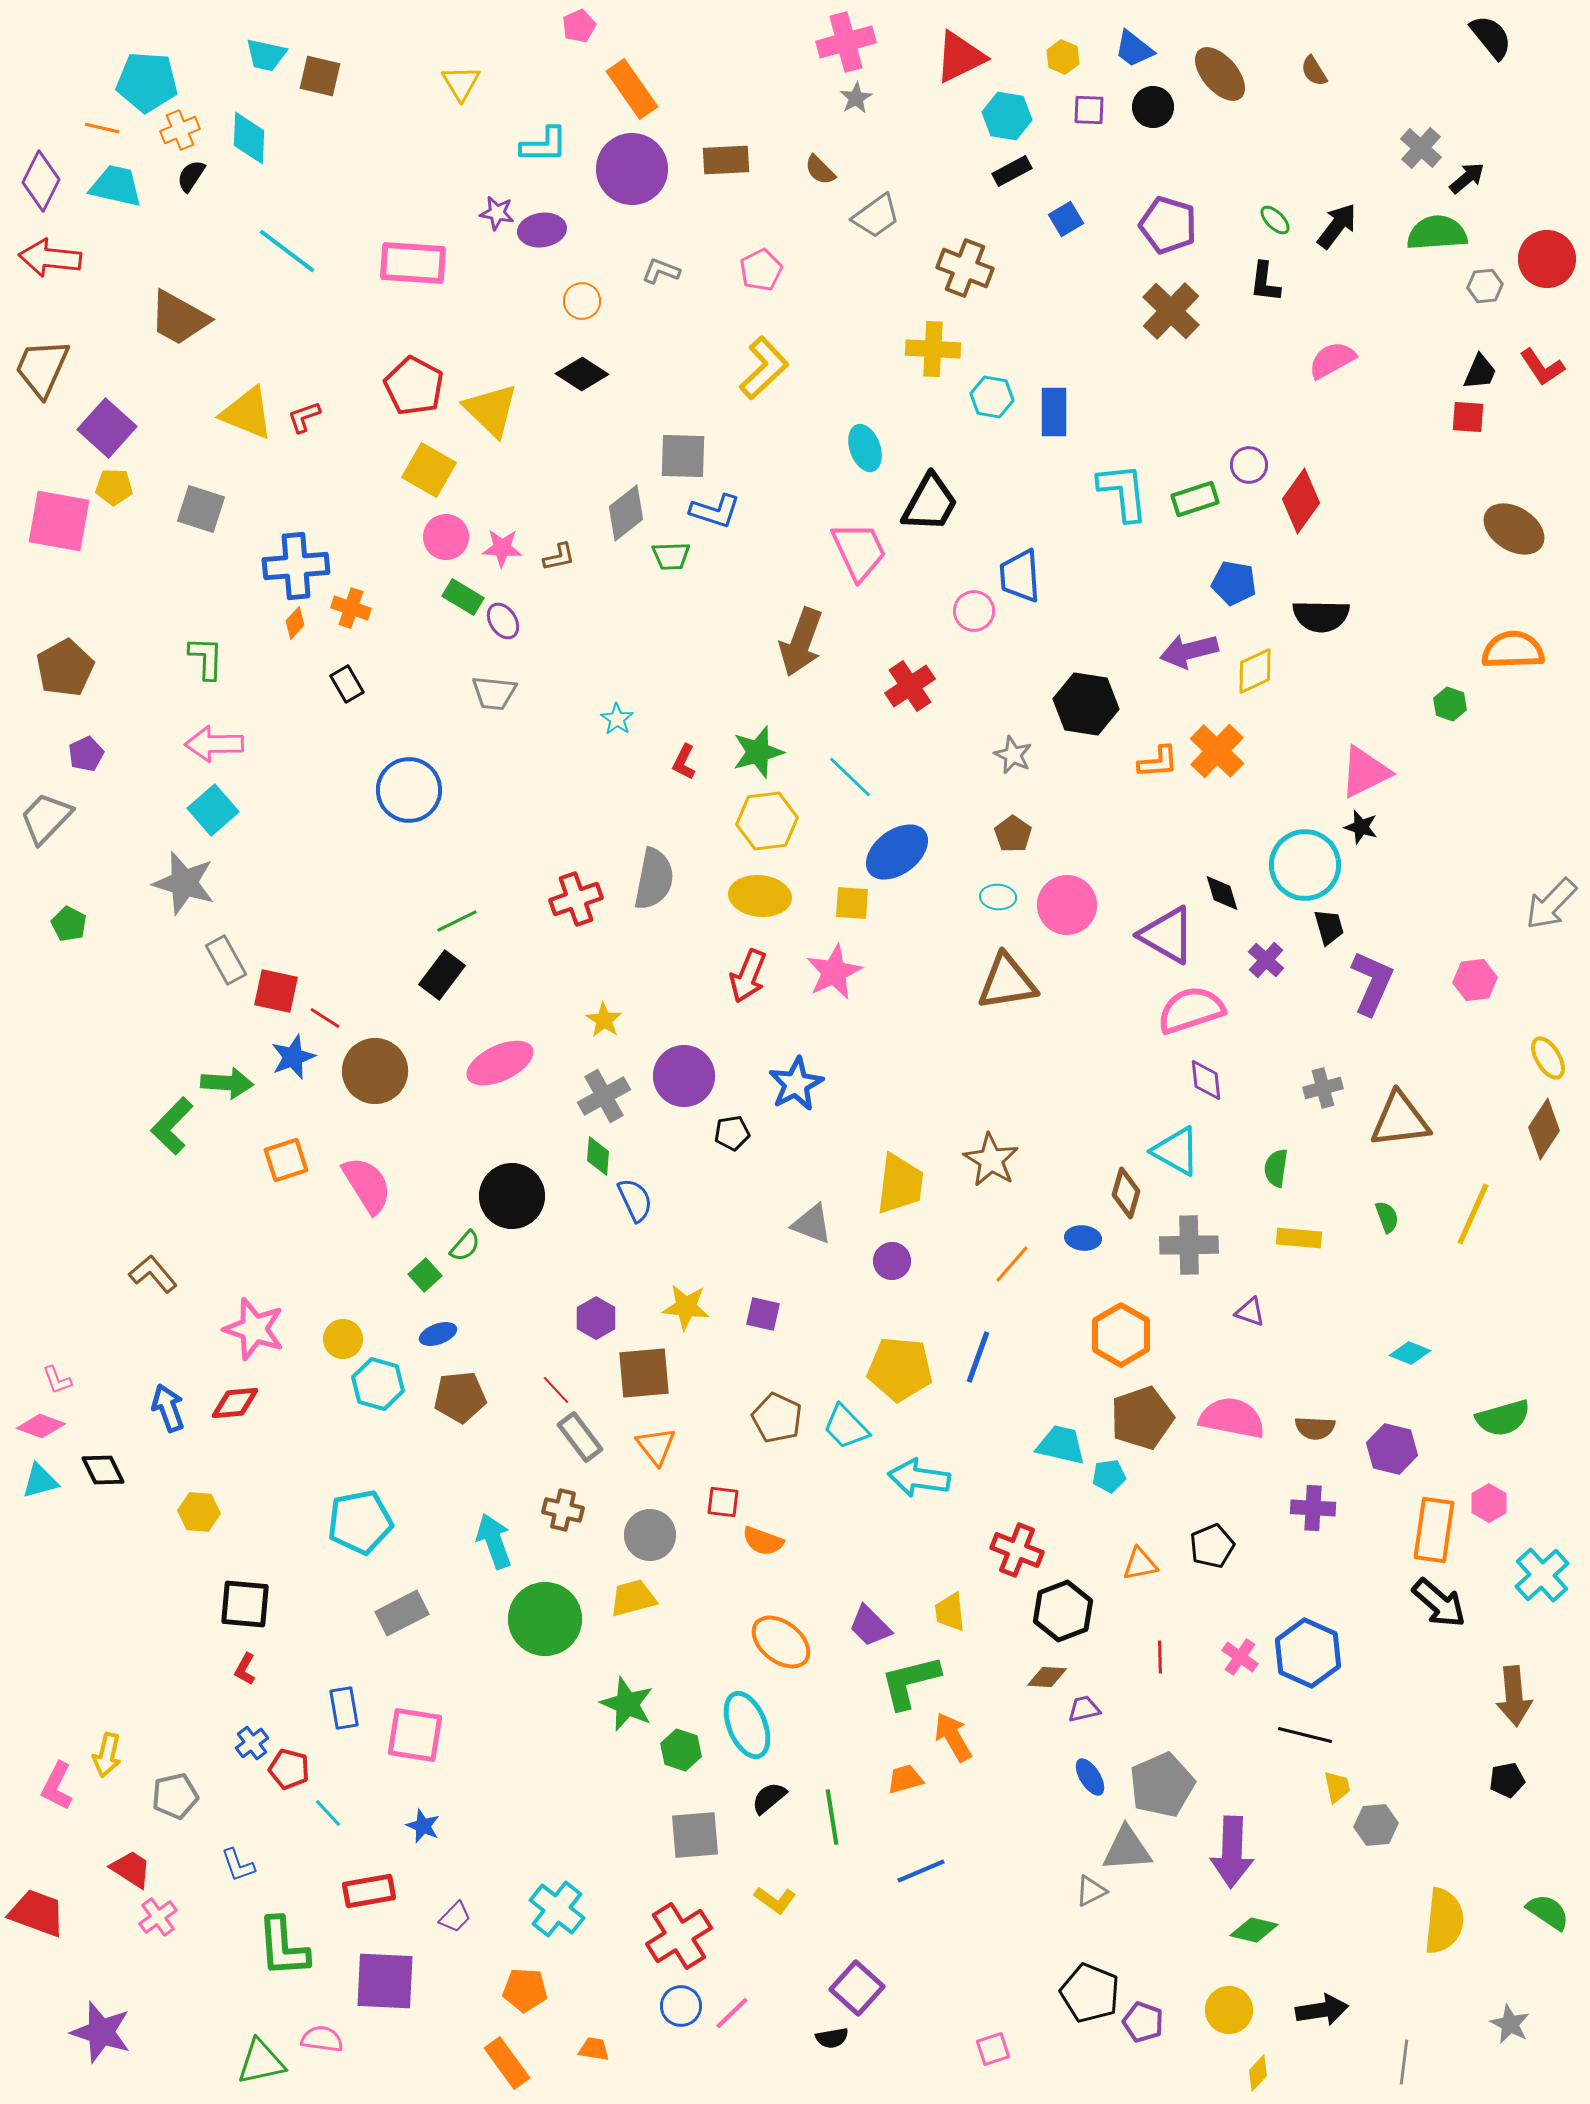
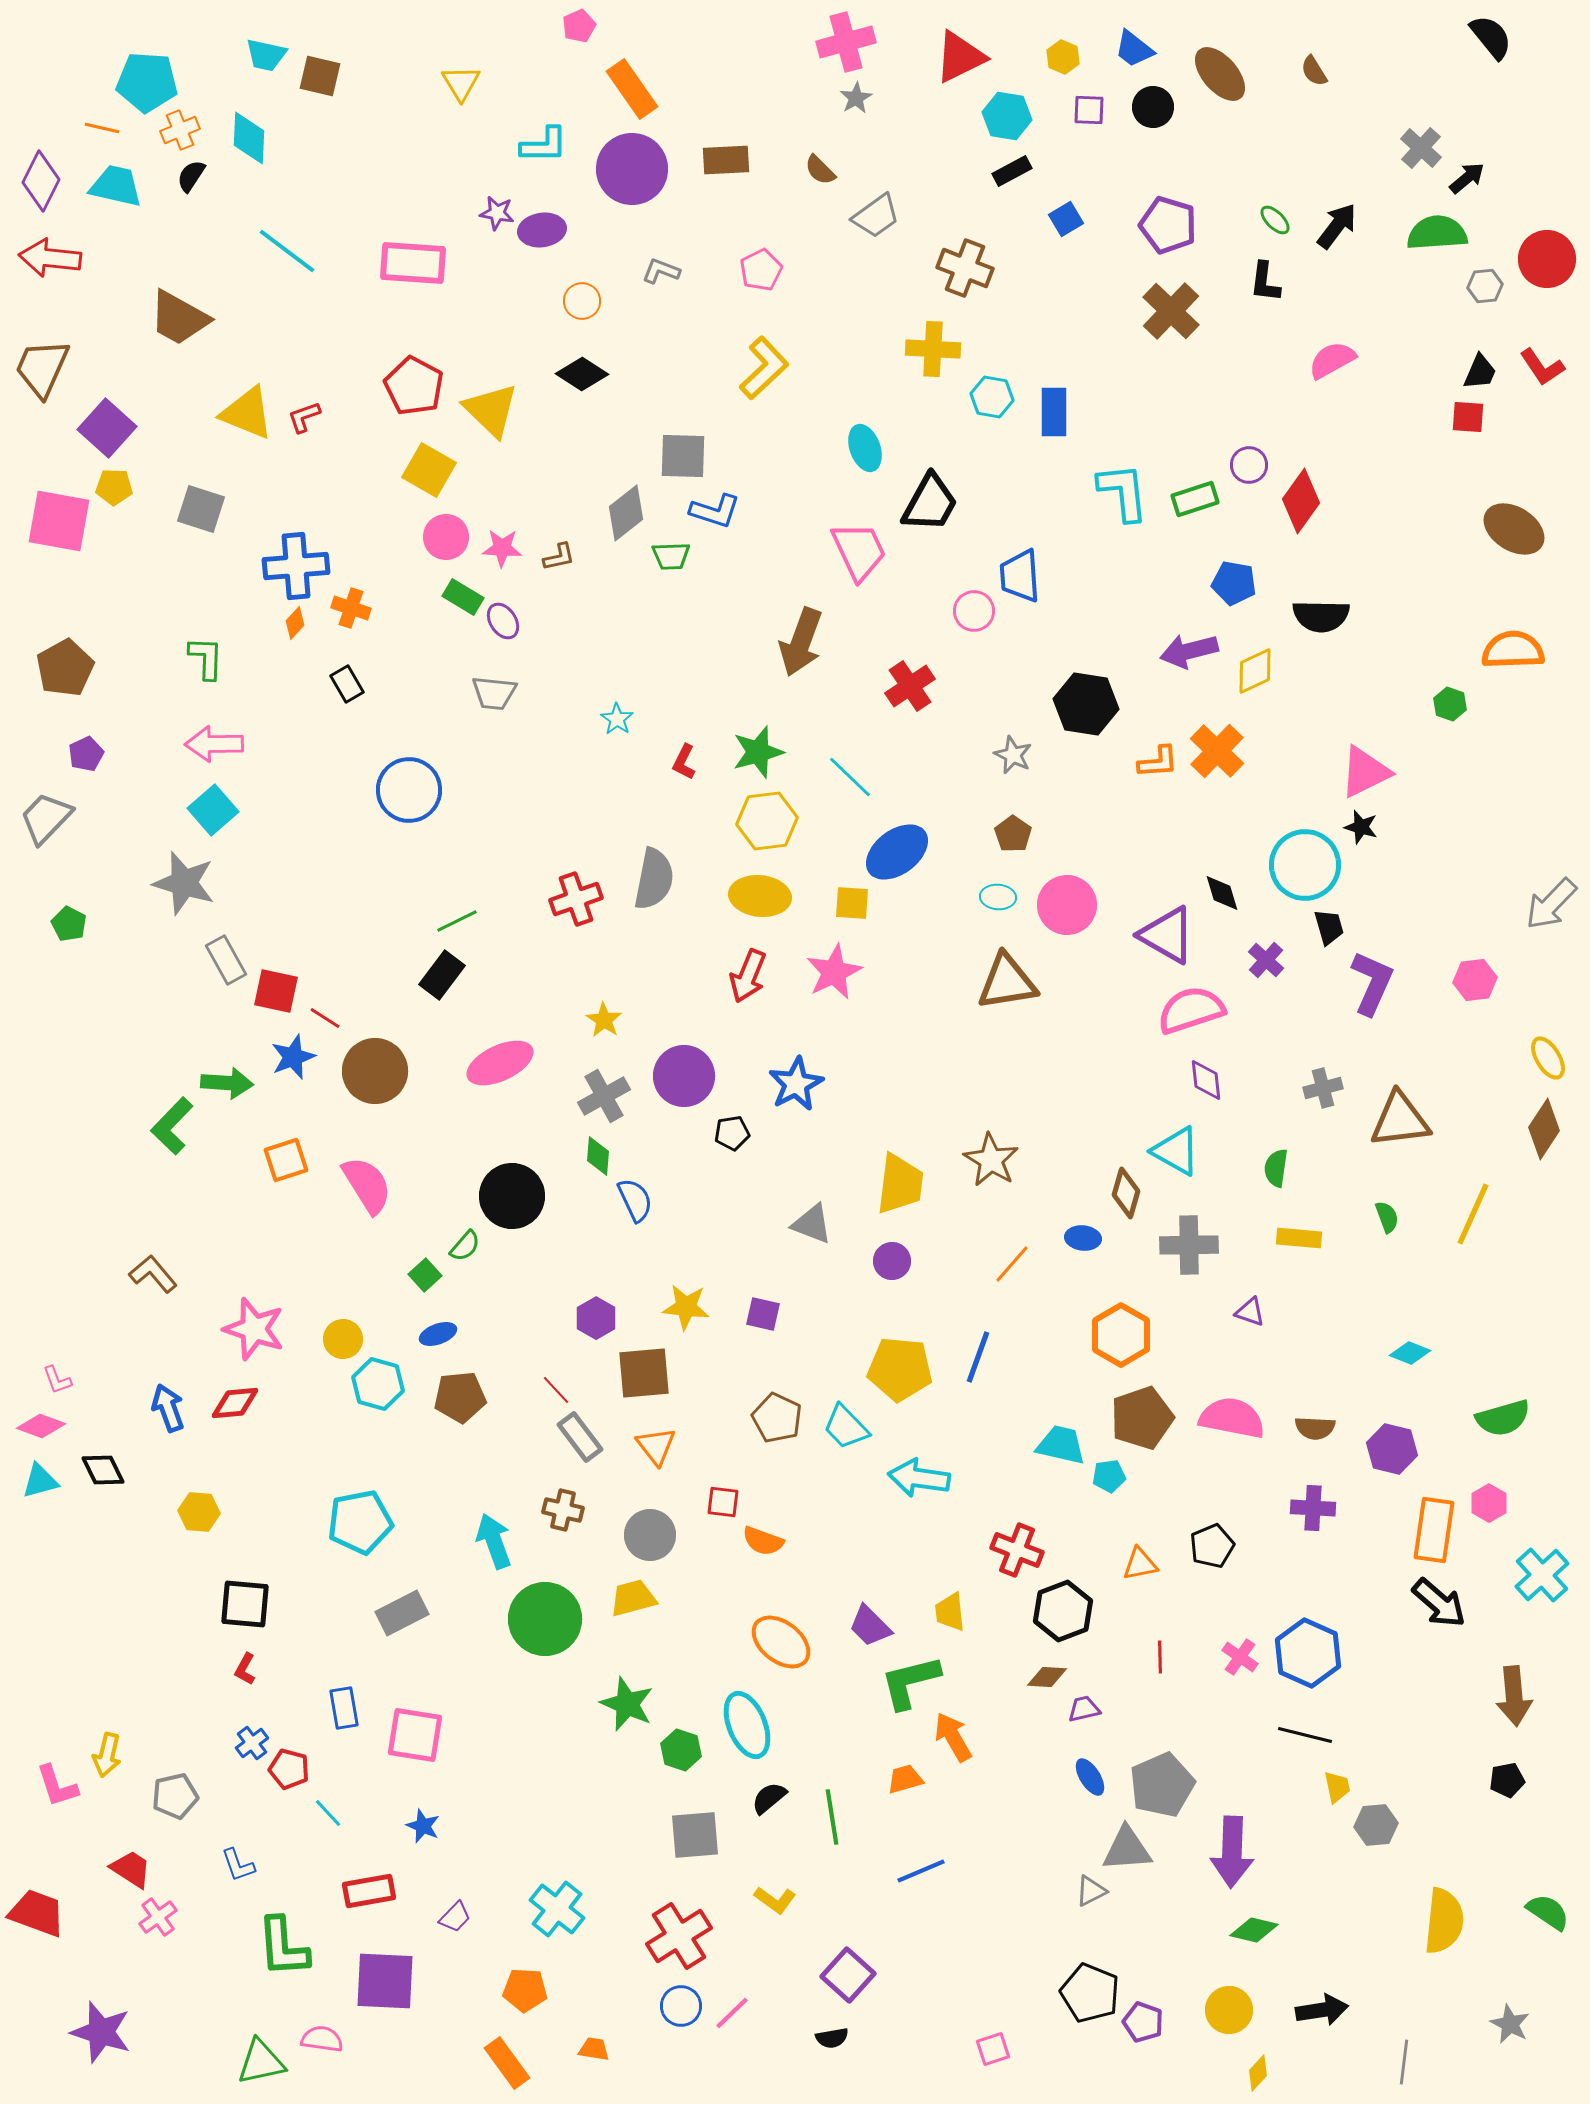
pink L-shape at (57, 1786): rotated 45 degrees counterclockwise
purple square at (857, 1988): moved 9 px left, 13 px up
